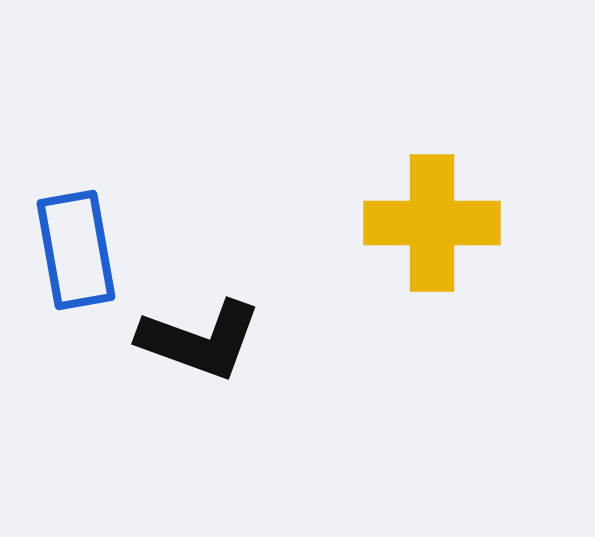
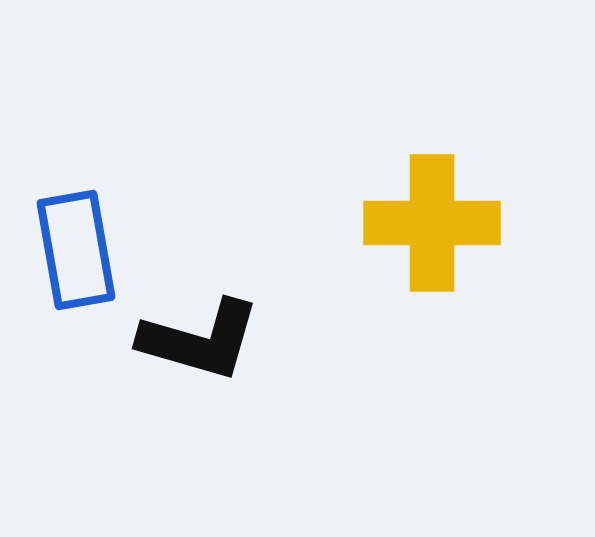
black L-shape: rotated 4 degrees counterclockwise
